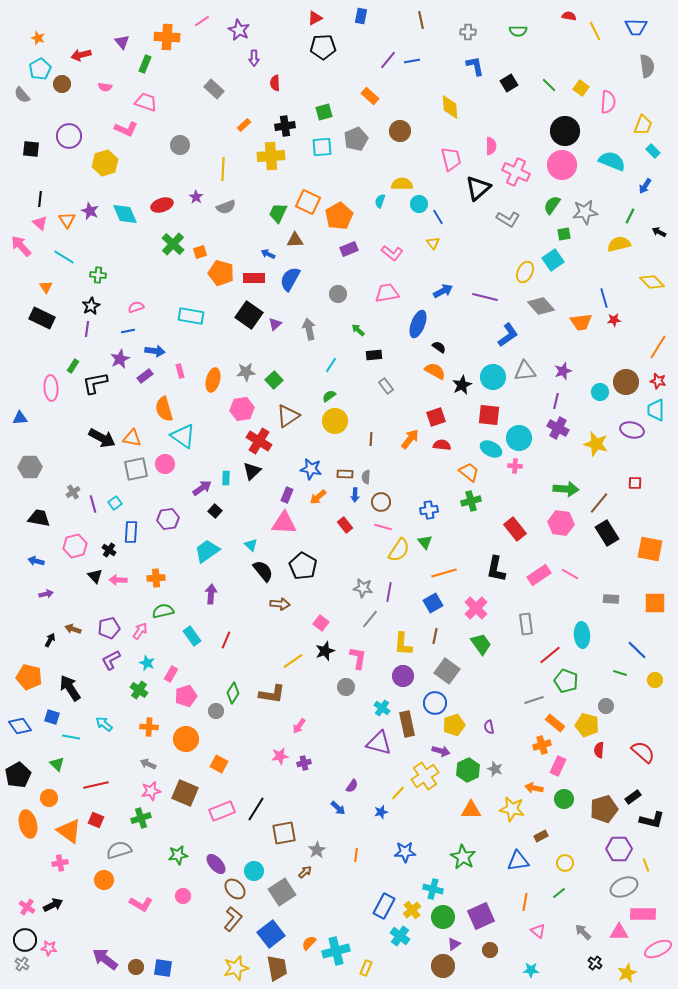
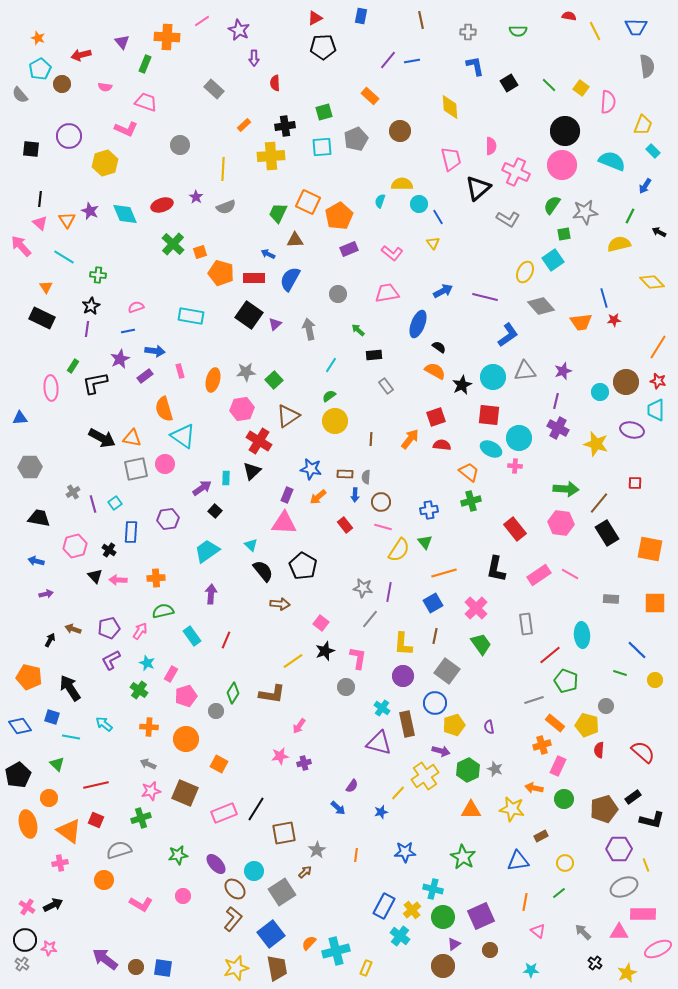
gray semicircle at (22, 95): moved 2 px left
pink rectangle at (222, 811): moved 2 px right, 2 px down
